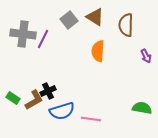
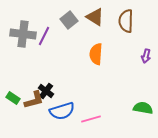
brown semicircle: moved 4 px up
purple line: moved 1 px right, 3 px up
orange semicircle: moved 2 px left, 3 px down
purple arrow: rotated 40 degrees clockwise
black cross: moved 2 px left; rotated 28 degrees counterclockwise
brown L-shape: rotated 15 degrees clockwise
green semicircle: moved 1 px right
pink line: rotated 24 degrees counterclockwise
